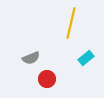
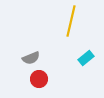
yellow line: moved 2 px up
red circle: moved 8 px left
